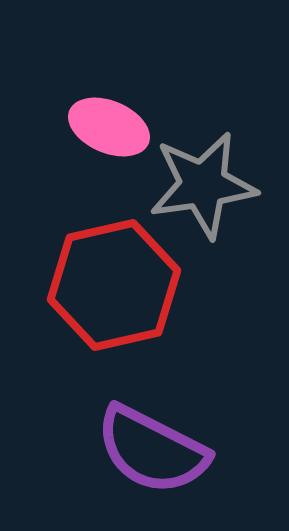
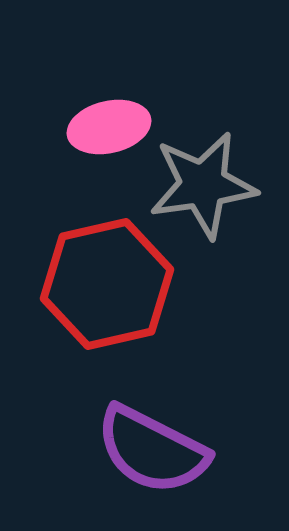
pink ellipse: rotated 36 degrees counterclockwise
red hexagon: moved 7 px left, 1 px up
